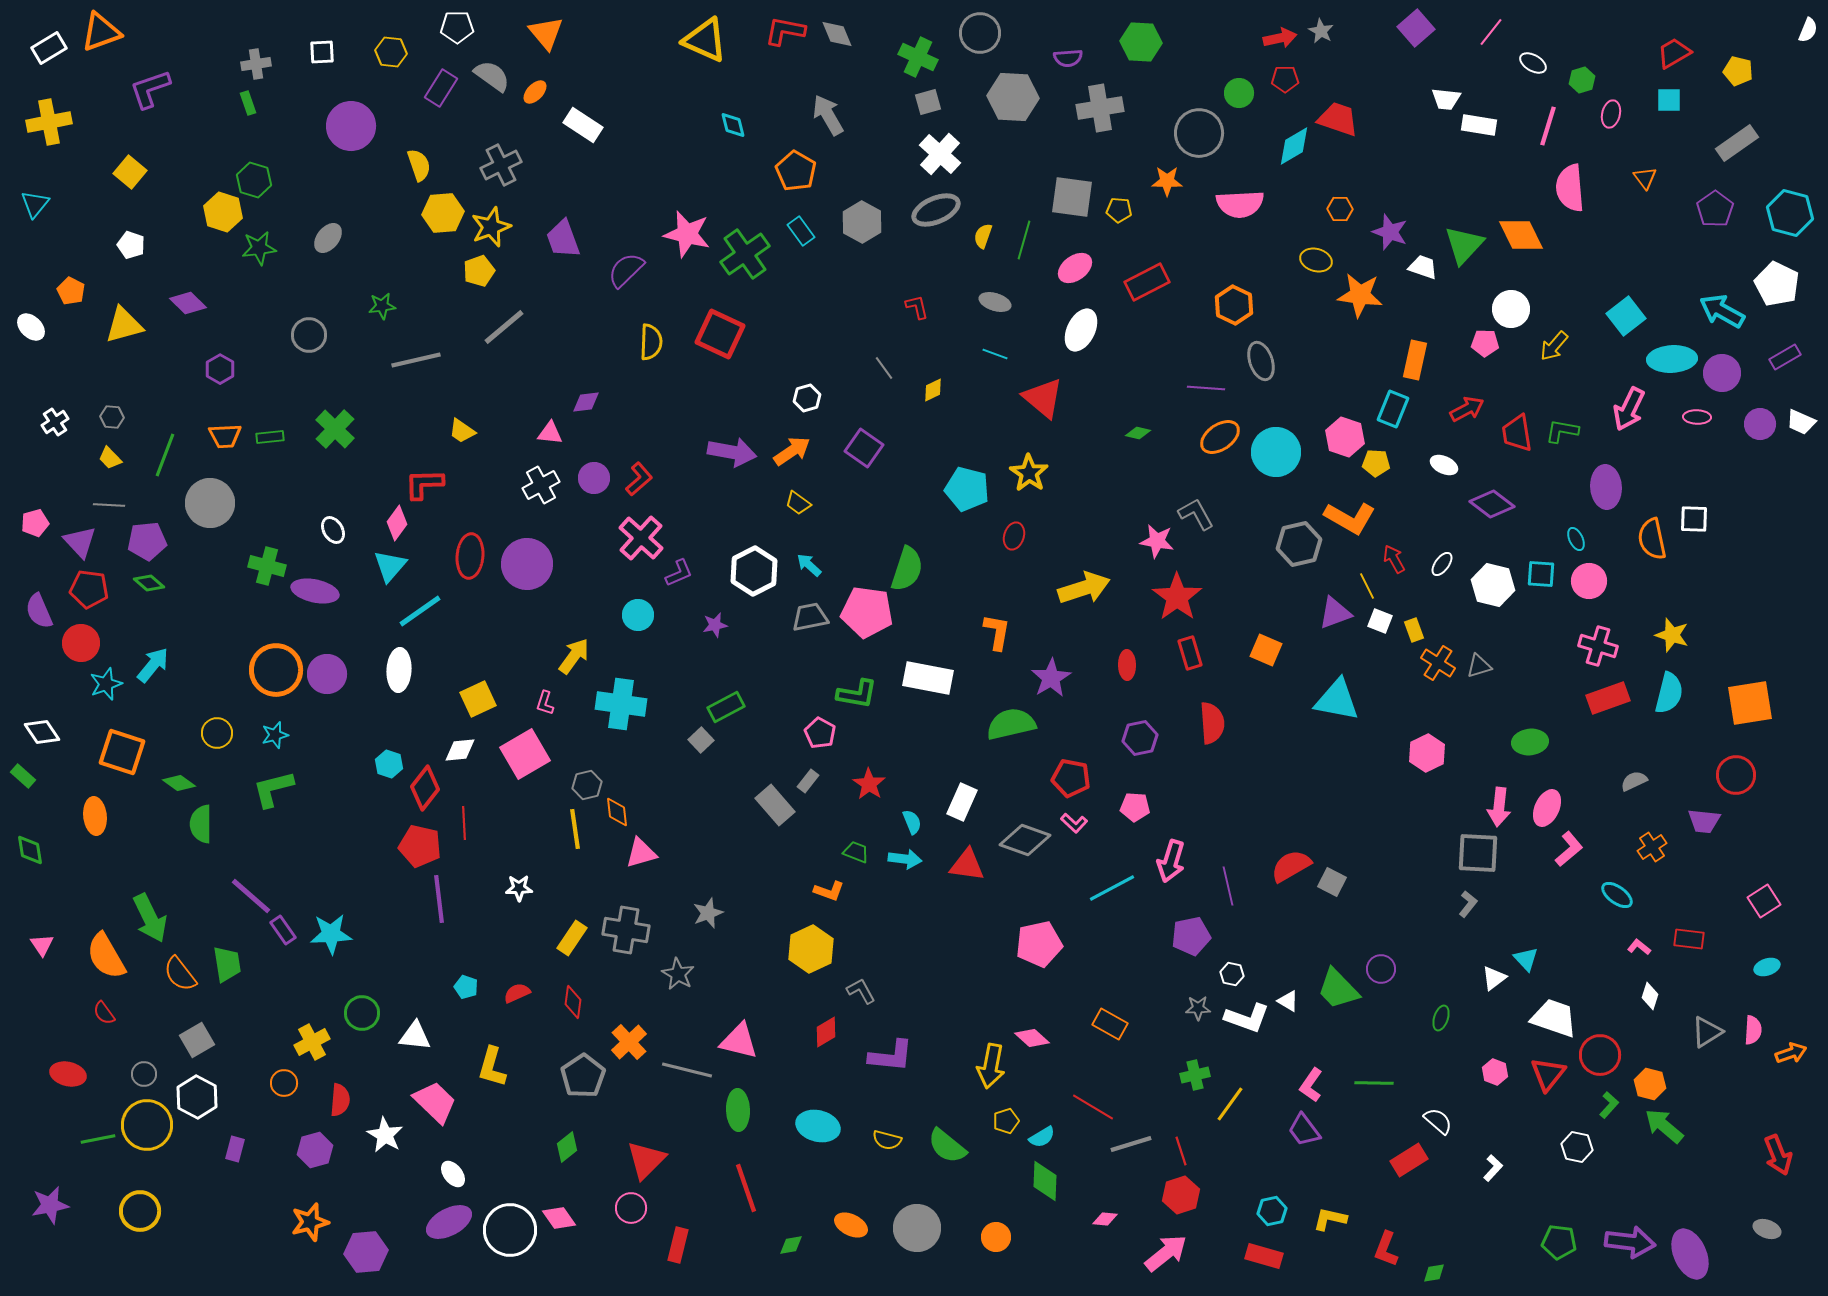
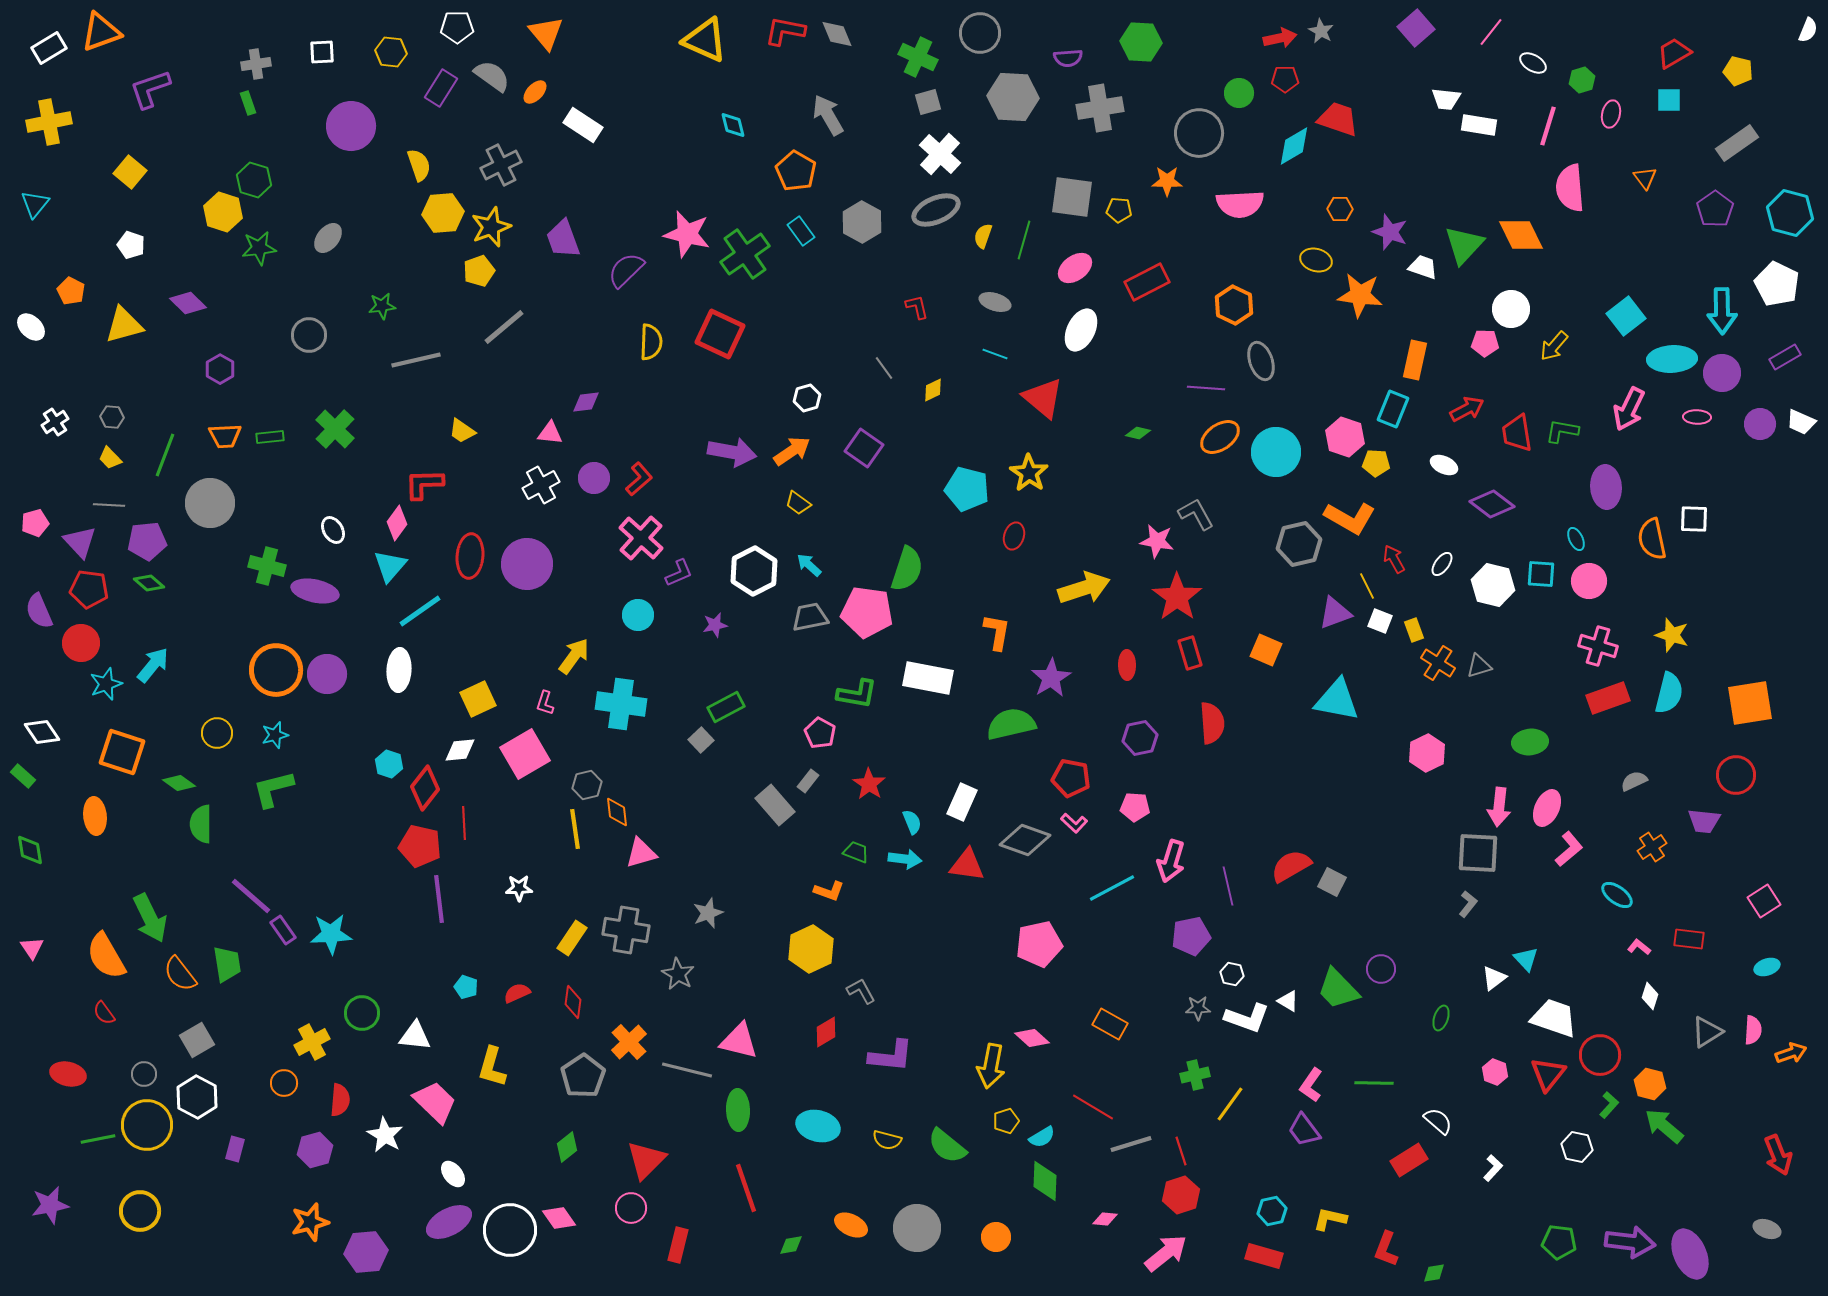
cyan arrow at (1722, 311): rotated 120 degrees counterclockwise
pink triangle at (42, 945): moved 10 px left, 3 px down
